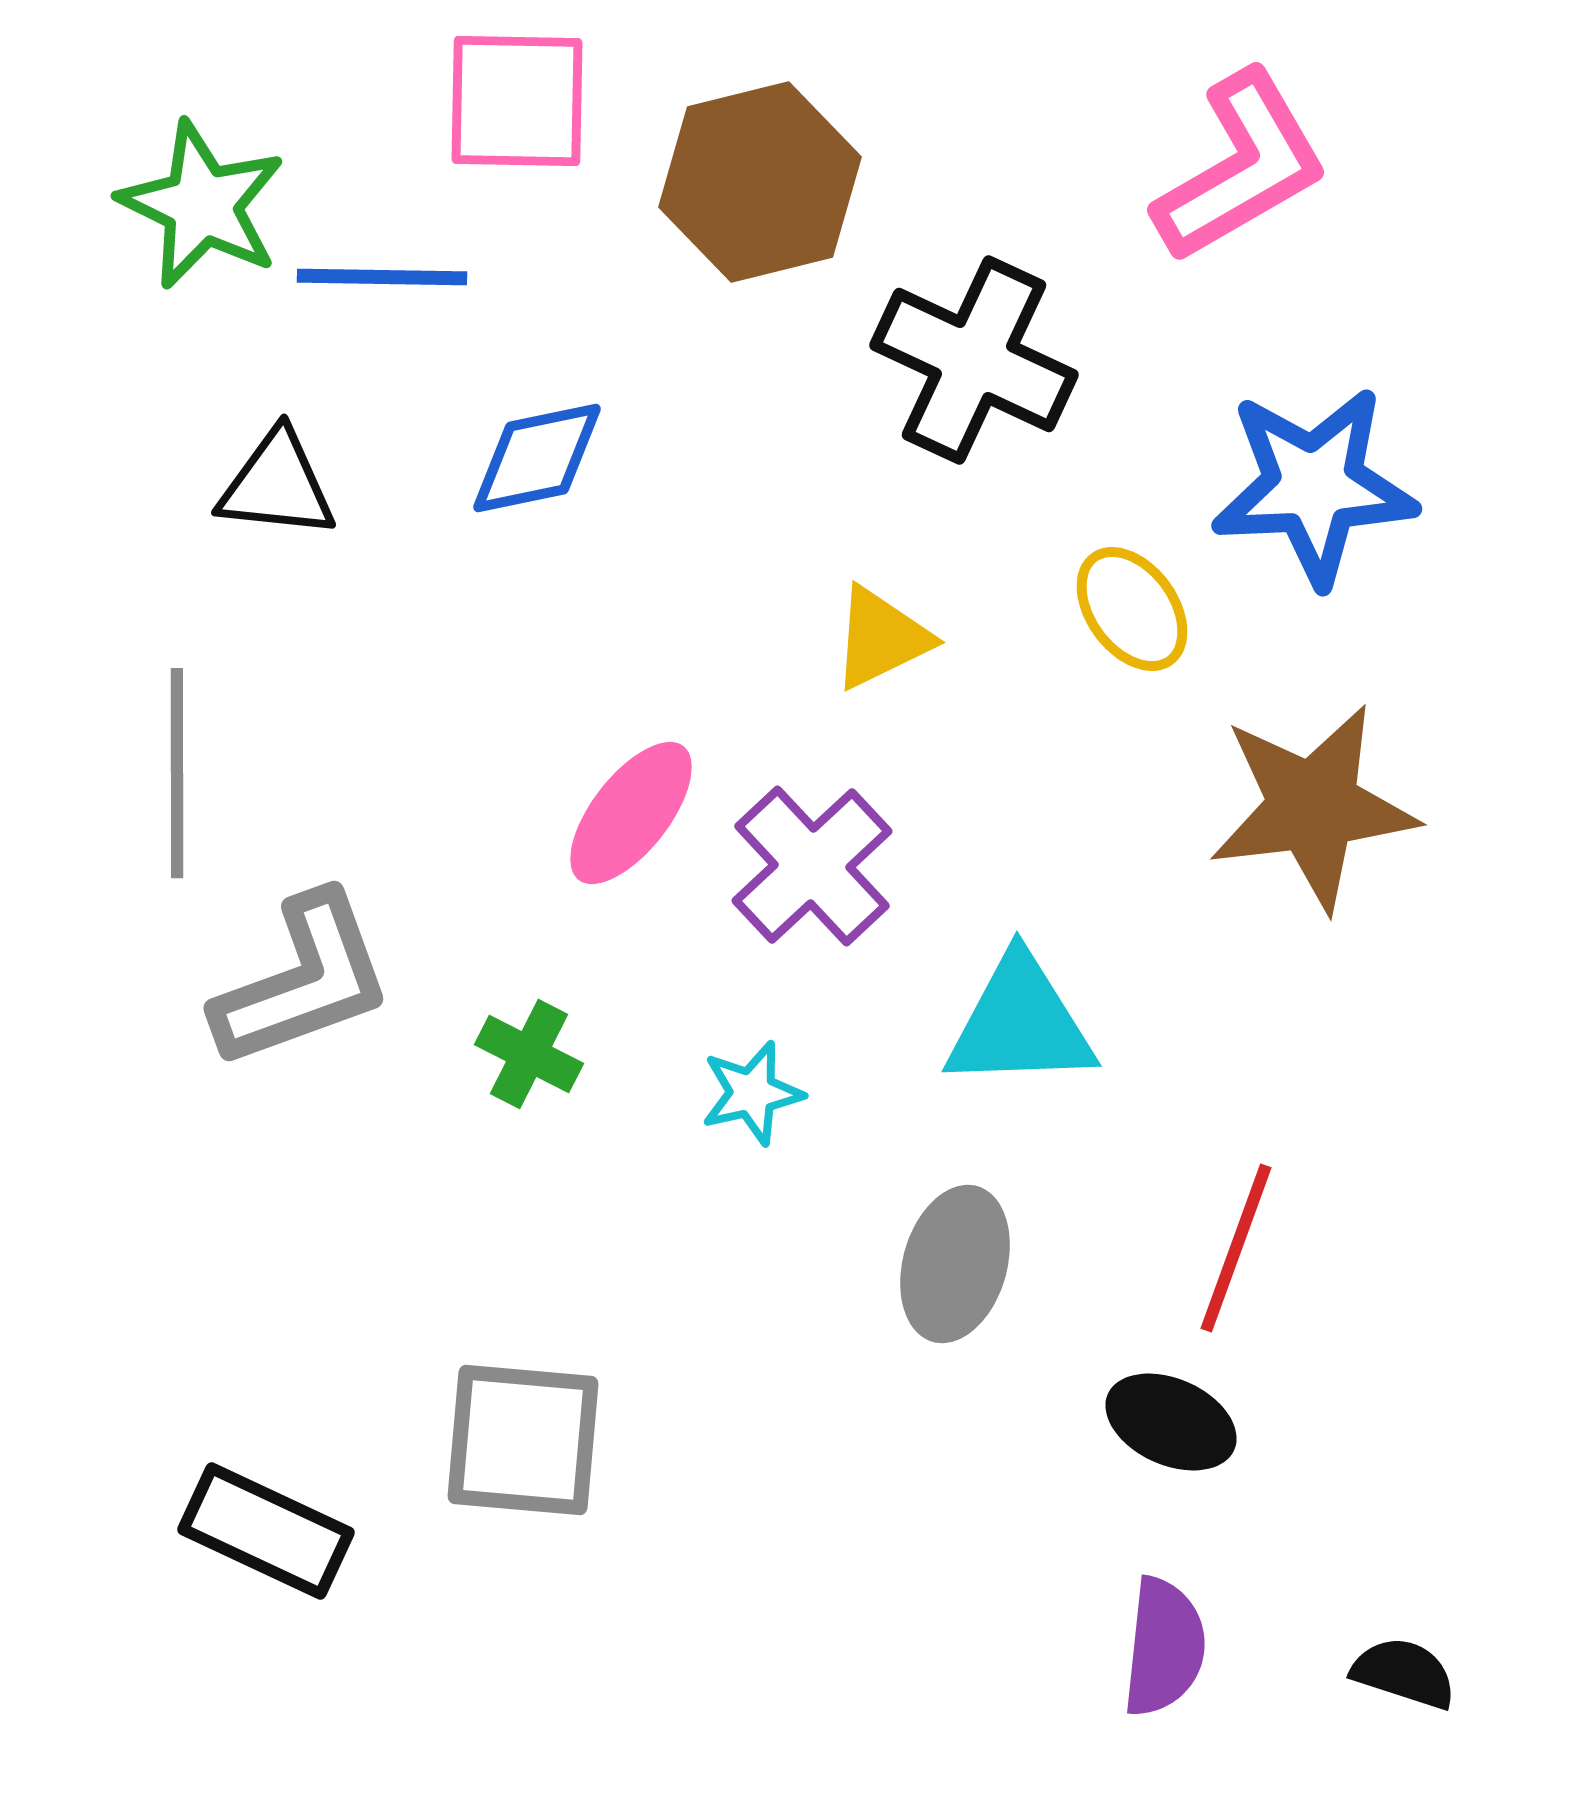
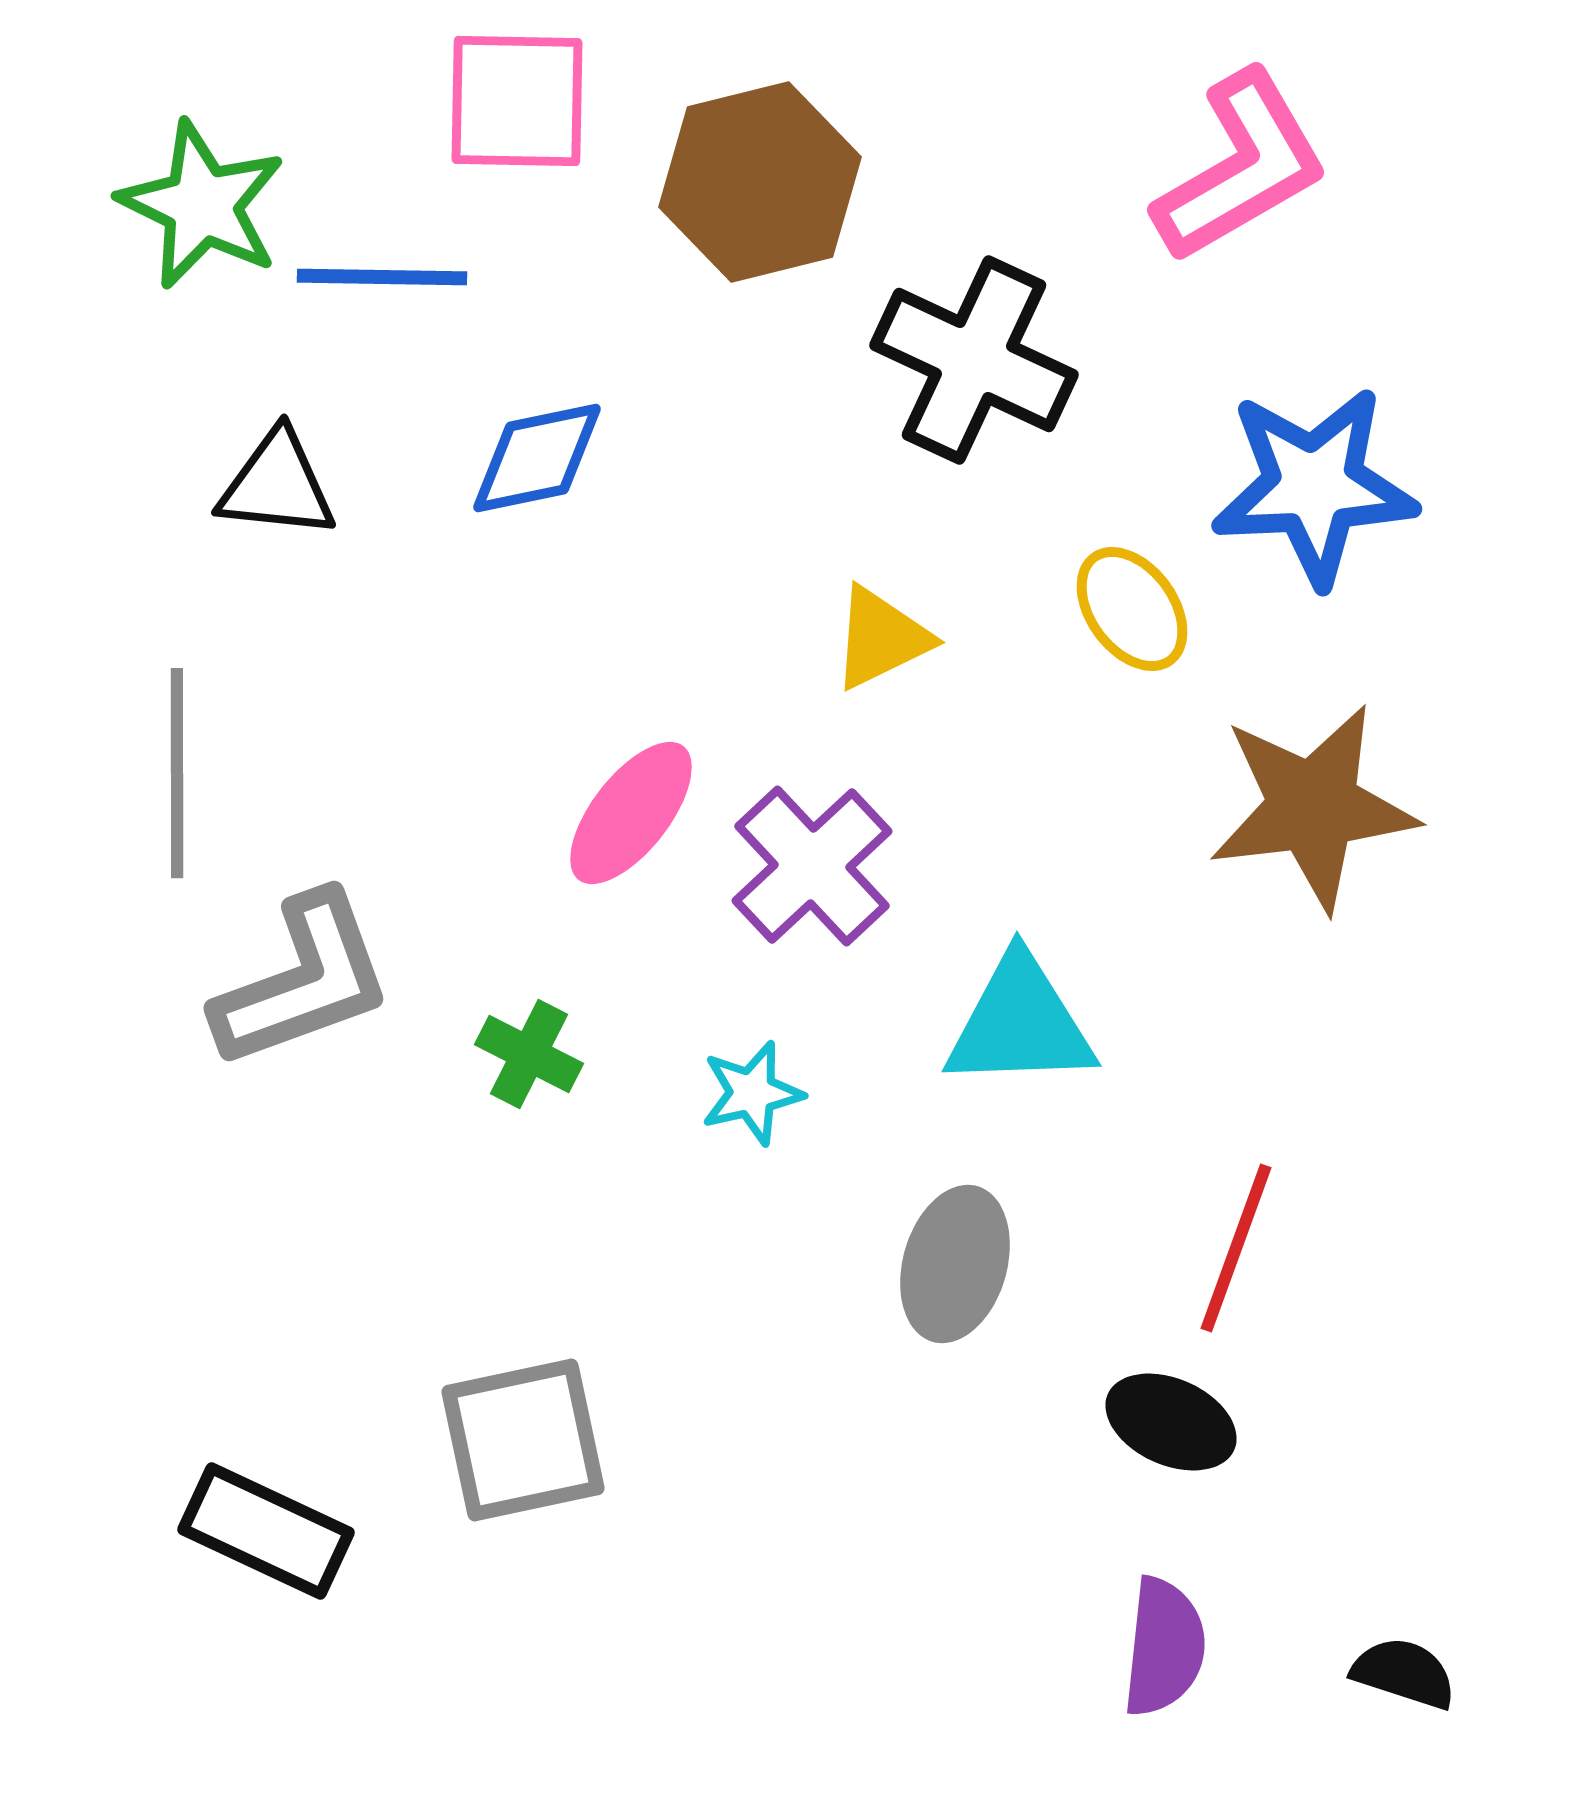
gray square: rotated 17 degrees counterclockwise
